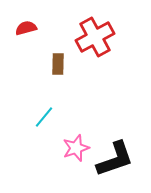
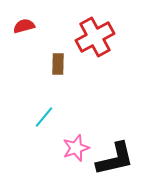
red semicircle: moved 2 px left, 2 px up
black L-shape: rotated 6 degrees clockwise
